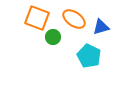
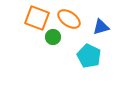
orange ellipse: moved 5 px left
